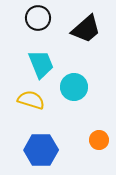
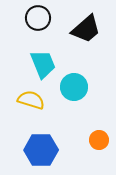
cyan trapezoid: moved 2 px right
